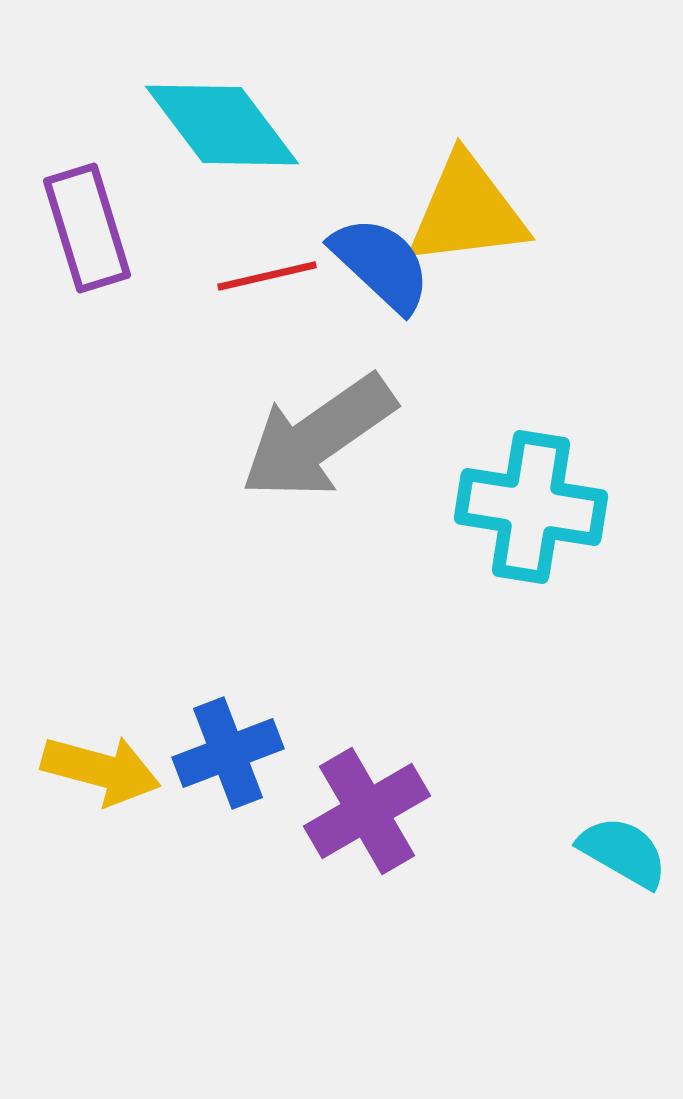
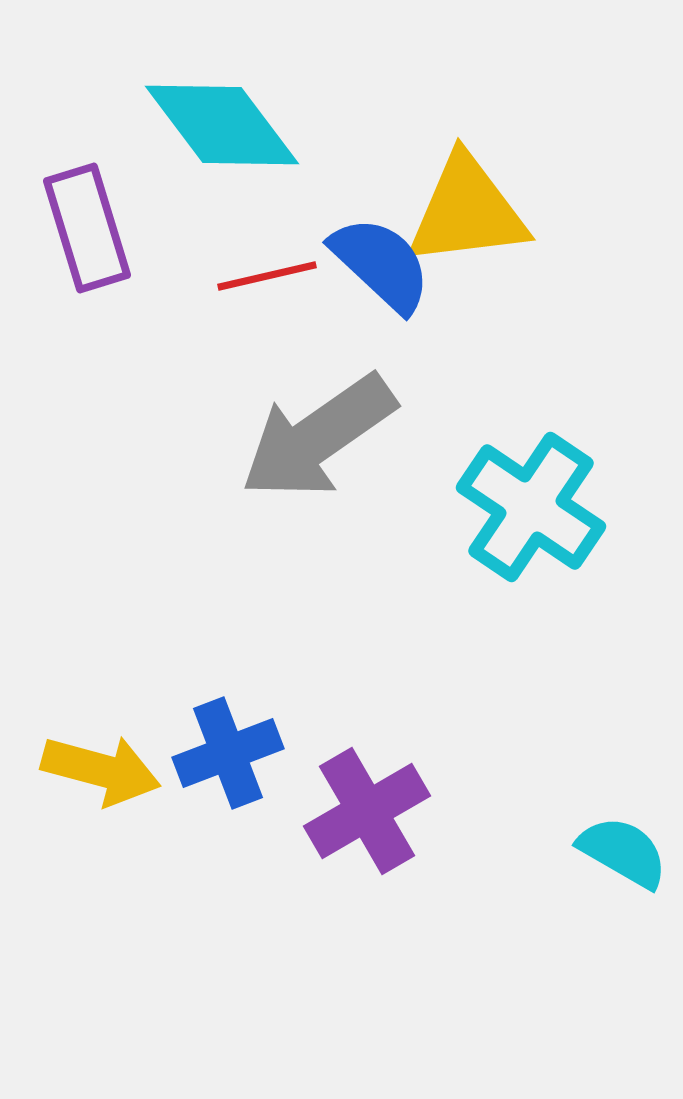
cyan cross: rotated 25 degrees clockwise
